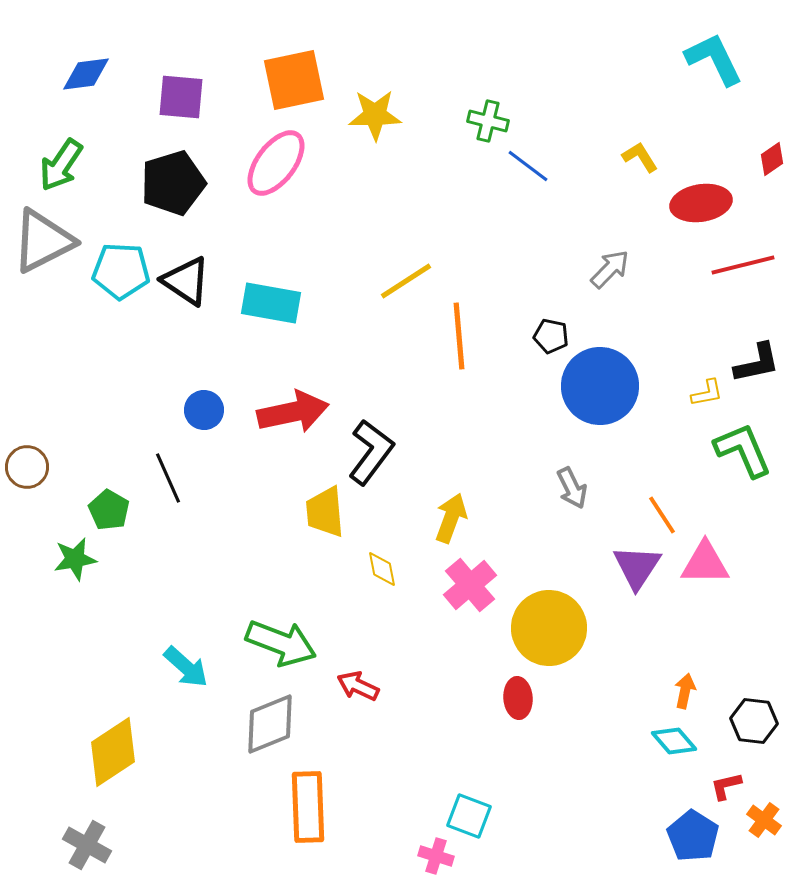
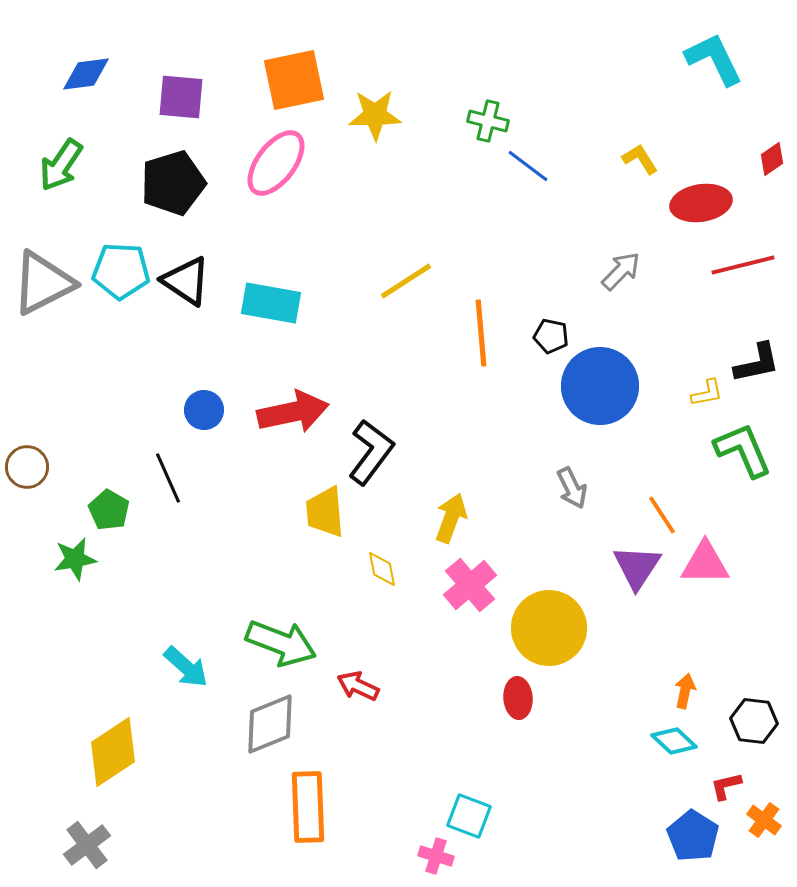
yellow L-shape at (640, 157): moved 2 px down
gray triangle at (43, 241): moved 42 px down
gray arrow at (610, 269): moved 11 px right, 2 px down
orange line at (459, 336): moved 22 px right, 3 px up
cyan diamond at (674, 741): rotated 6 degrees counterclockwise
gray cross at (87, 845): rotated 24 degrees clockwise
